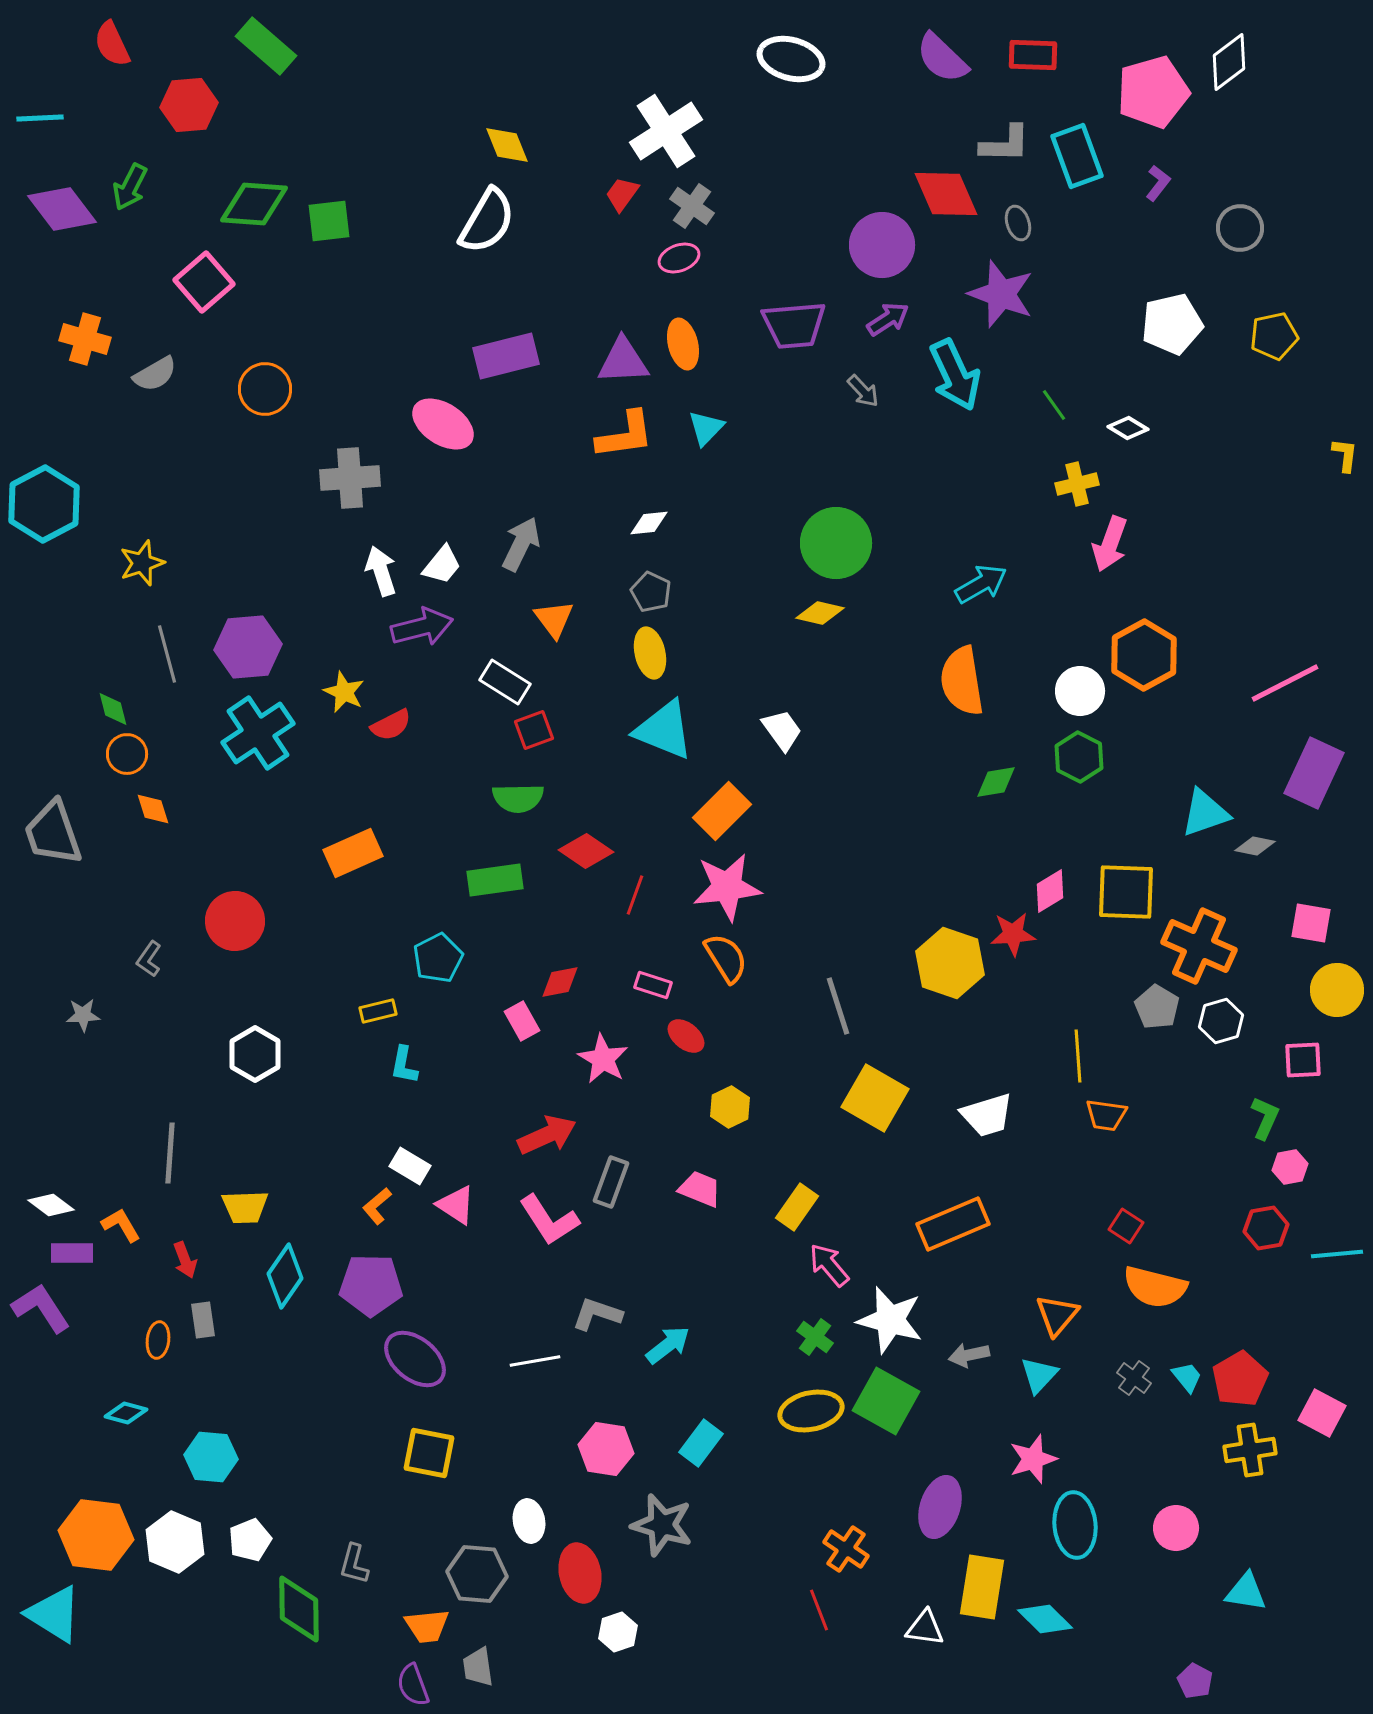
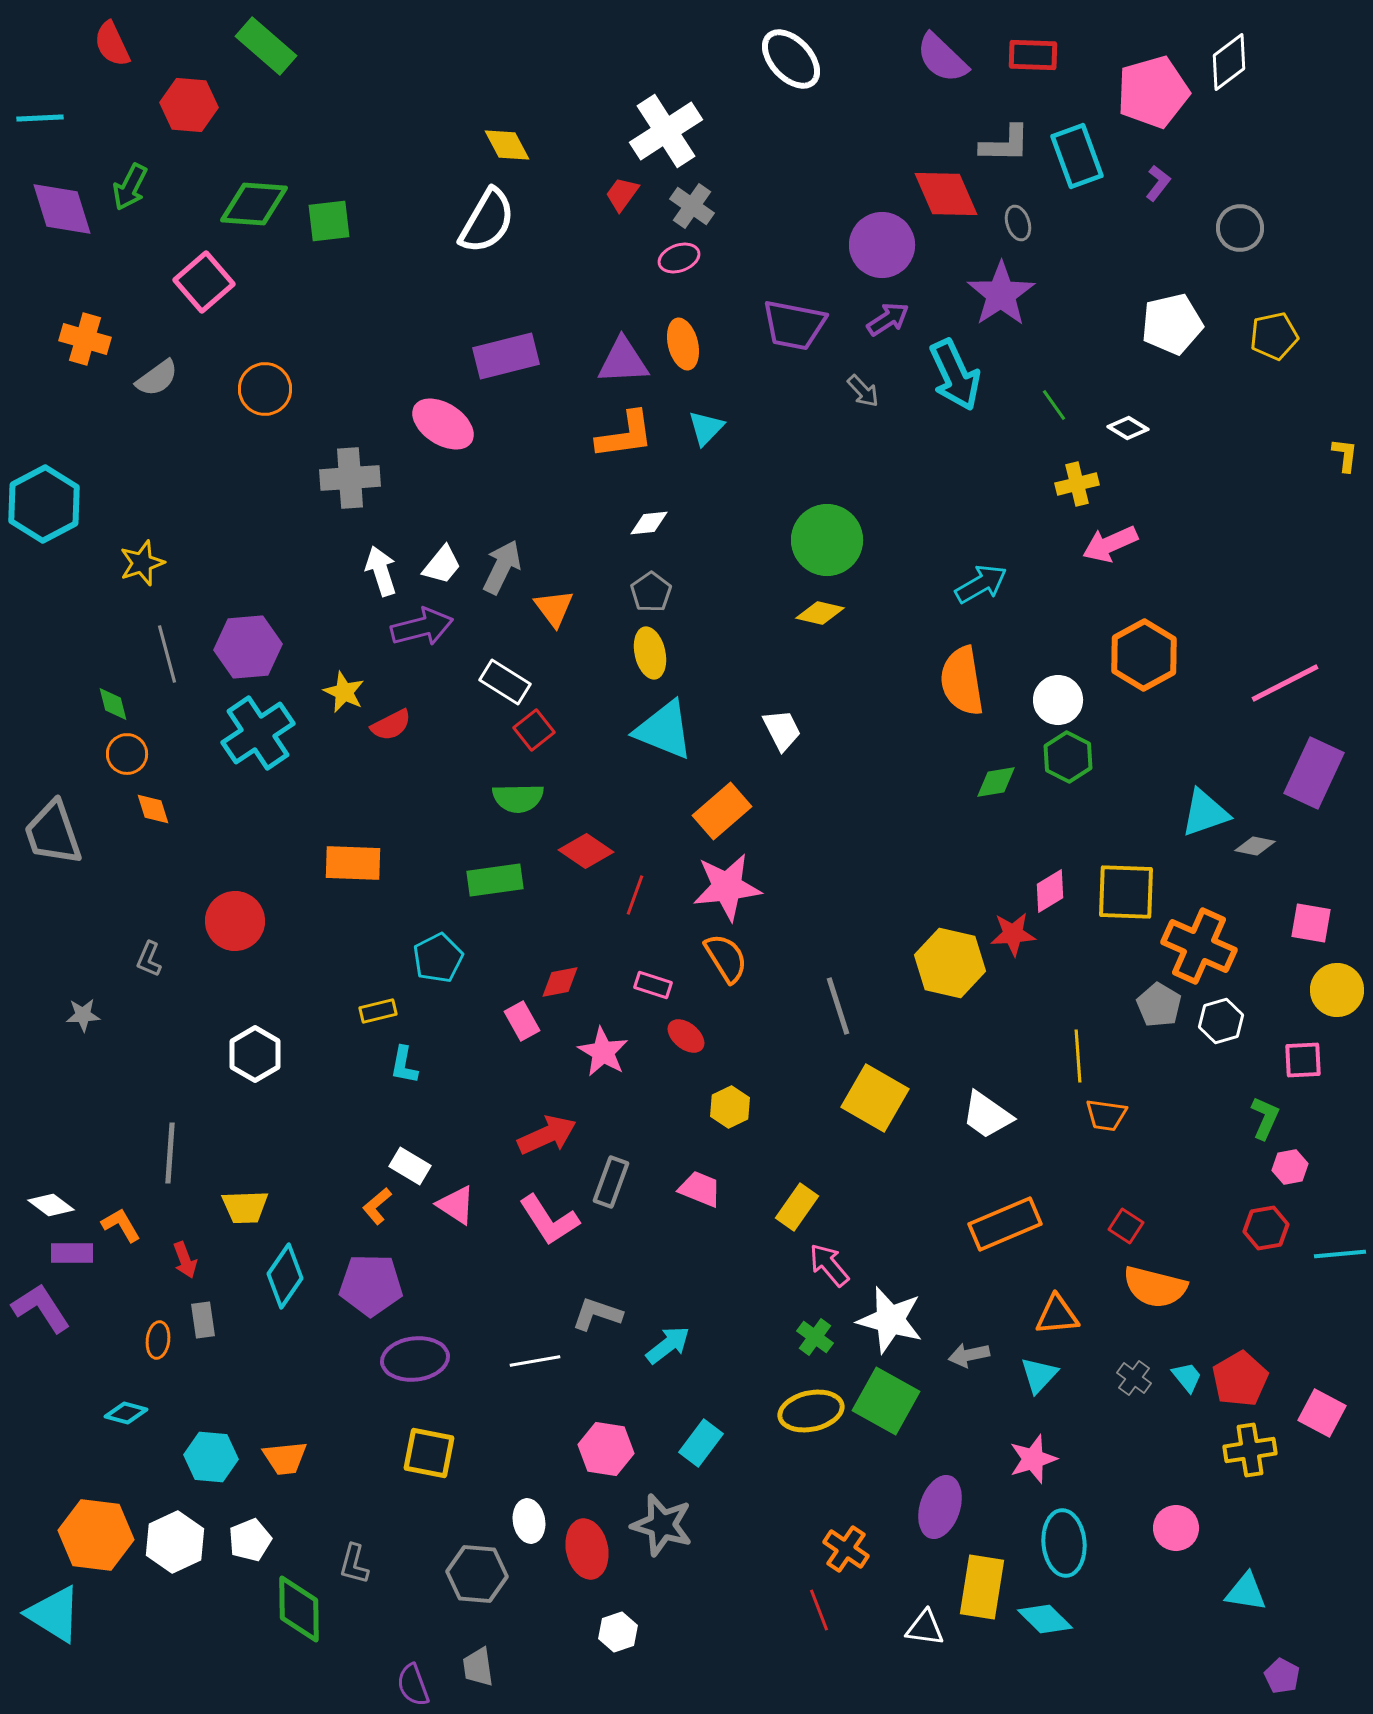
white ellipse at (791, 59): rotated 32 degrees clockwise
red hexagon at (189, 105): rotated 10 degrees clockwise
yellow diamond at (507, 145): rotated 6 degrees counterclockwise
purple diamond at (62, 209): rotated 20 degrees clockwise
purple star at (1001, 294): rotated 18 degrees clockwise
purple trapezoid at (794, 325): rotated 16 degrees clockwise
gray semicircle at (155, 374): moved 2 px right, 4 px down; rotated 6 degrees counterclockwise
green circle at (836, 543): moved 9 px left, 3 px up
gray arrow at (521, 544): moved 19 px left, 23 px down
pink arrow at (1110, 544): rotated 46 degrees clockwise
gray pentagon at (651, 592): rotated 12 degrees clockwise
orange triangle at (554, 619): moved 11 px up
white circle at (1080, 691): moved 22 px left, 9 px down
green diamond at (113, 709): moved 5 px up
red square at (534, 730): rotated 18 degrees counterclockwise
white trapezoid at (782, 730): rotated 9 degrees clockwise
green hexagon at (1079, 757): moved 11 px left
orange rectangle at (722, 811): rotated 4 degrees clockwise
orange rectangle at (353, 853): moved 10 px down; rotated 26 degrees clockwise
gray L-shape at (149, 959): rotated 12 degrees counterclockwise
yellow hexagon at (950, 963): rotated 6 degrees counterclockwise
gray pentagon at (1157, 1007): moved 2 px right, 2 px up
pink star at (603, 1059): moved 7 px up
white trapezoid at (987, 1115): rotated 52 degrees clockwise
orange rectangle at (953, 1224): moved 52 px right
cyan line at (1337, 1254): moved 3 px right
orange triangle at (1057, 1315): rotated 45 degrees clockwise
purple ellipse at (415, 1359): rotated 46 degrees counterclockwise
cyan ellipse at (1075, 1525): moved 11 px left, 18 px down
white hexagon at (175, 1542): rotated 12 degrees clockwise
red ellipse at (580, 1573): moved 7 px right, 24 px up
orange trapezoid at (427, 1626): moved 142 px left, 168 px up
purple pentagon at (1195, 1681): moved 87 px right, 5 px up
